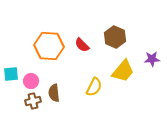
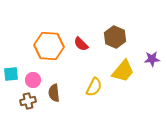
red semicircle: moved 1 px left, 1 px up
pink circle: moved 2 px right, 1 px up
brown cross: moved 5 px left
